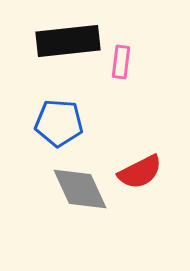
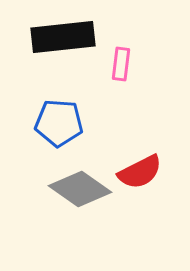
black rectangle: moved 5 px left, 4 px up
pink rectangle: moved 2 px down
gray diamond: rotated 30 degrees counterclockwise
